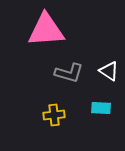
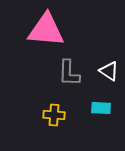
pink triangle: rotated 9 degrees clockwise
gray L-shape: rotated 76 degrees clockwise
yellow cross: rotated 10 degrees clockwise
